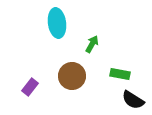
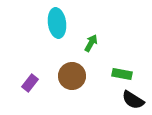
green arrow: moved 1 px left, 1 px up
green rectangle: moved 2 px right
purple rectangle: moved 4 px up
